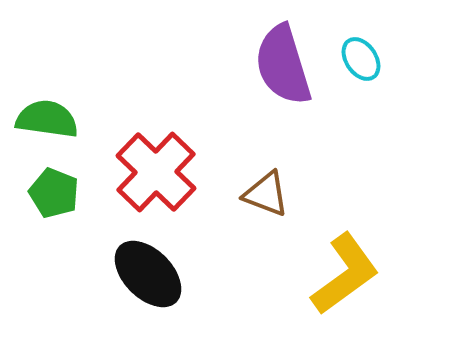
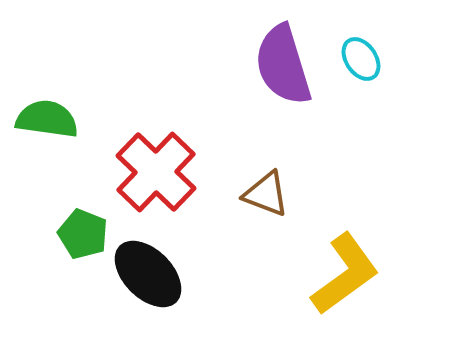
green pentagon: moved 29 px right, 41 px down
